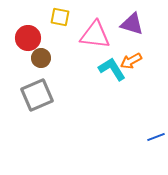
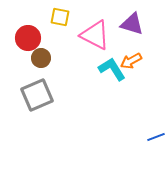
pink triangle: rotated 20 degrees clockwise
